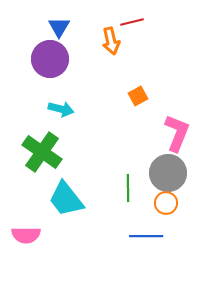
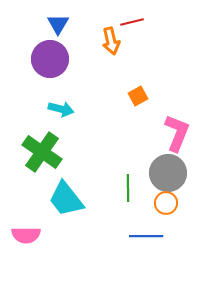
blue triangle: moved 1 px left, 3 px up
